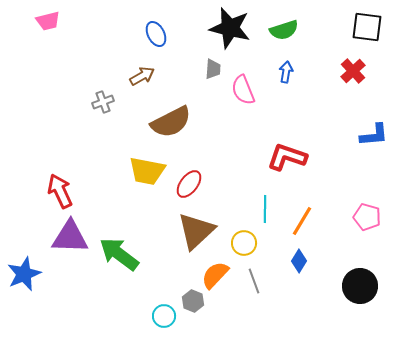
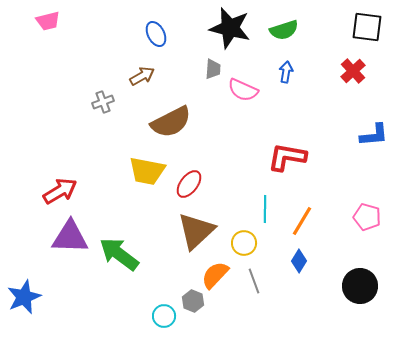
pink semicircle: rotated 44 degrees counterclockwise
red L-shape: rotated 9 degrees counterclockwise
red arrow: rotated 84 degrees clockwise
blue star: moved 23 px down
